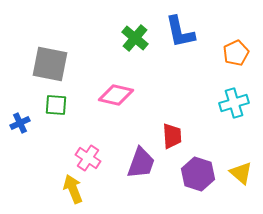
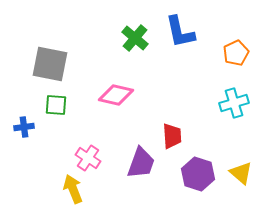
blue cross: moved 4 px right, 4 px down; rotated 18 degrees clockwise
